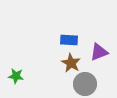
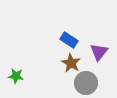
blue rectangle: rotated 30 degrees clockwise
purple triangle: rotated 30 degrees counterclockwise
gray circle: moved 1 px right, 1 px up
